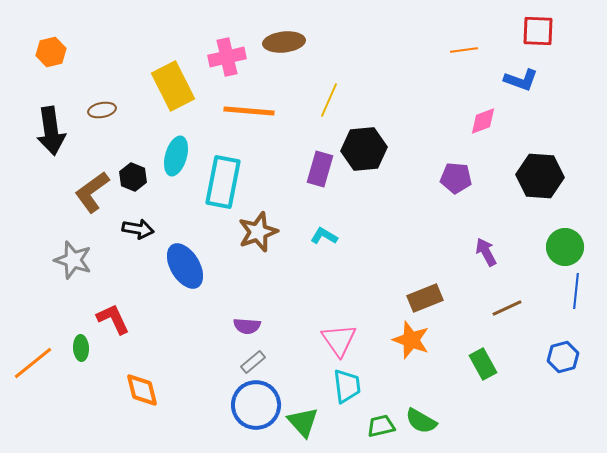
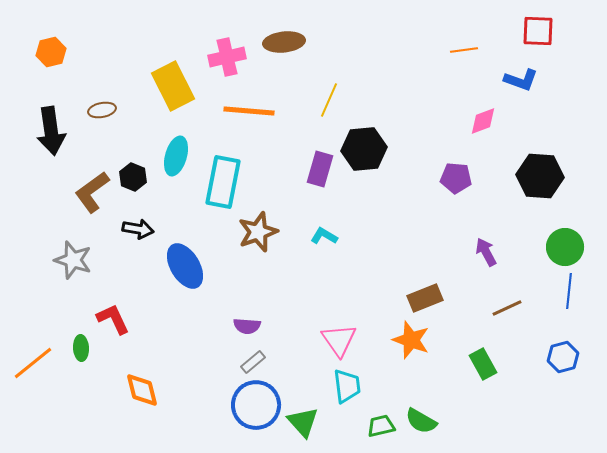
blue line at (576, 291): moved 7 px left
